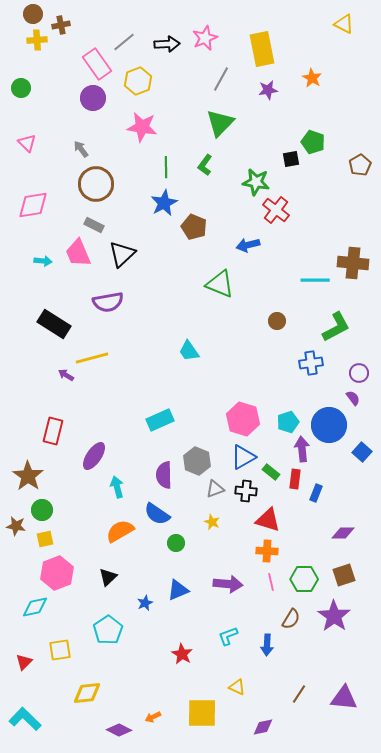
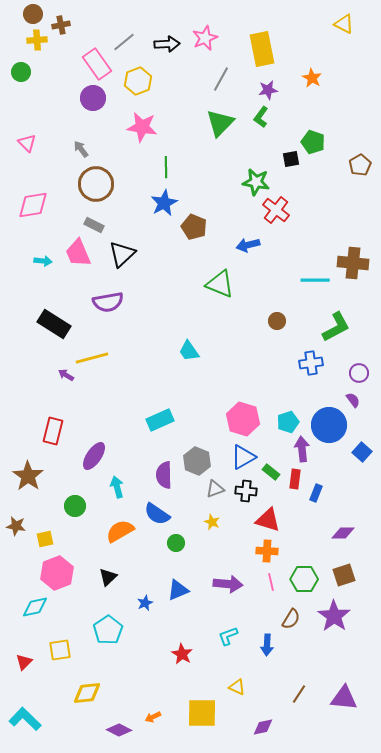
green circle at (21, 88): moved 16 px up
green L-shape at (205, 165): moved 56 px right, 48 px up
purple semicircle at (353, 398): moved 2 px down
green circle at (42, 510): moved 33 px right, 4 px up
